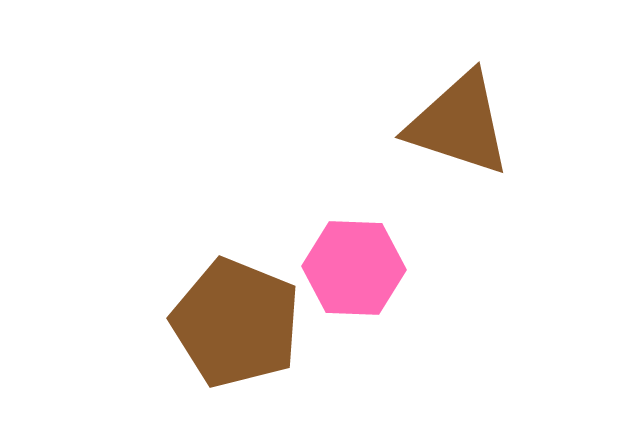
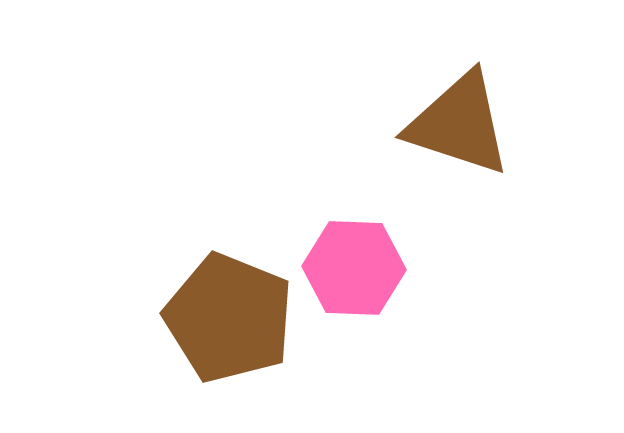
brown pentagon: moved 7 px left, 5 px up
